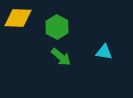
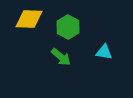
yellow diamond: moved 11 px right, 1 px down
green hexagon: moved 11 px right
